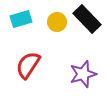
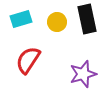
black rectangle: rotated 32 degrees clockwise
red semicircle: moved 5 px up
